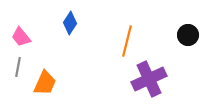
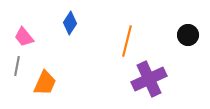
pink trapezoid: moved 3 px right
gray line: moved 1 px left, 1 px up
